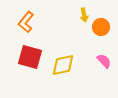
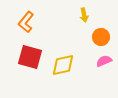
orange circle: moved 10 px down
pink semicircle: rotated 70 degrees counterclockwise
